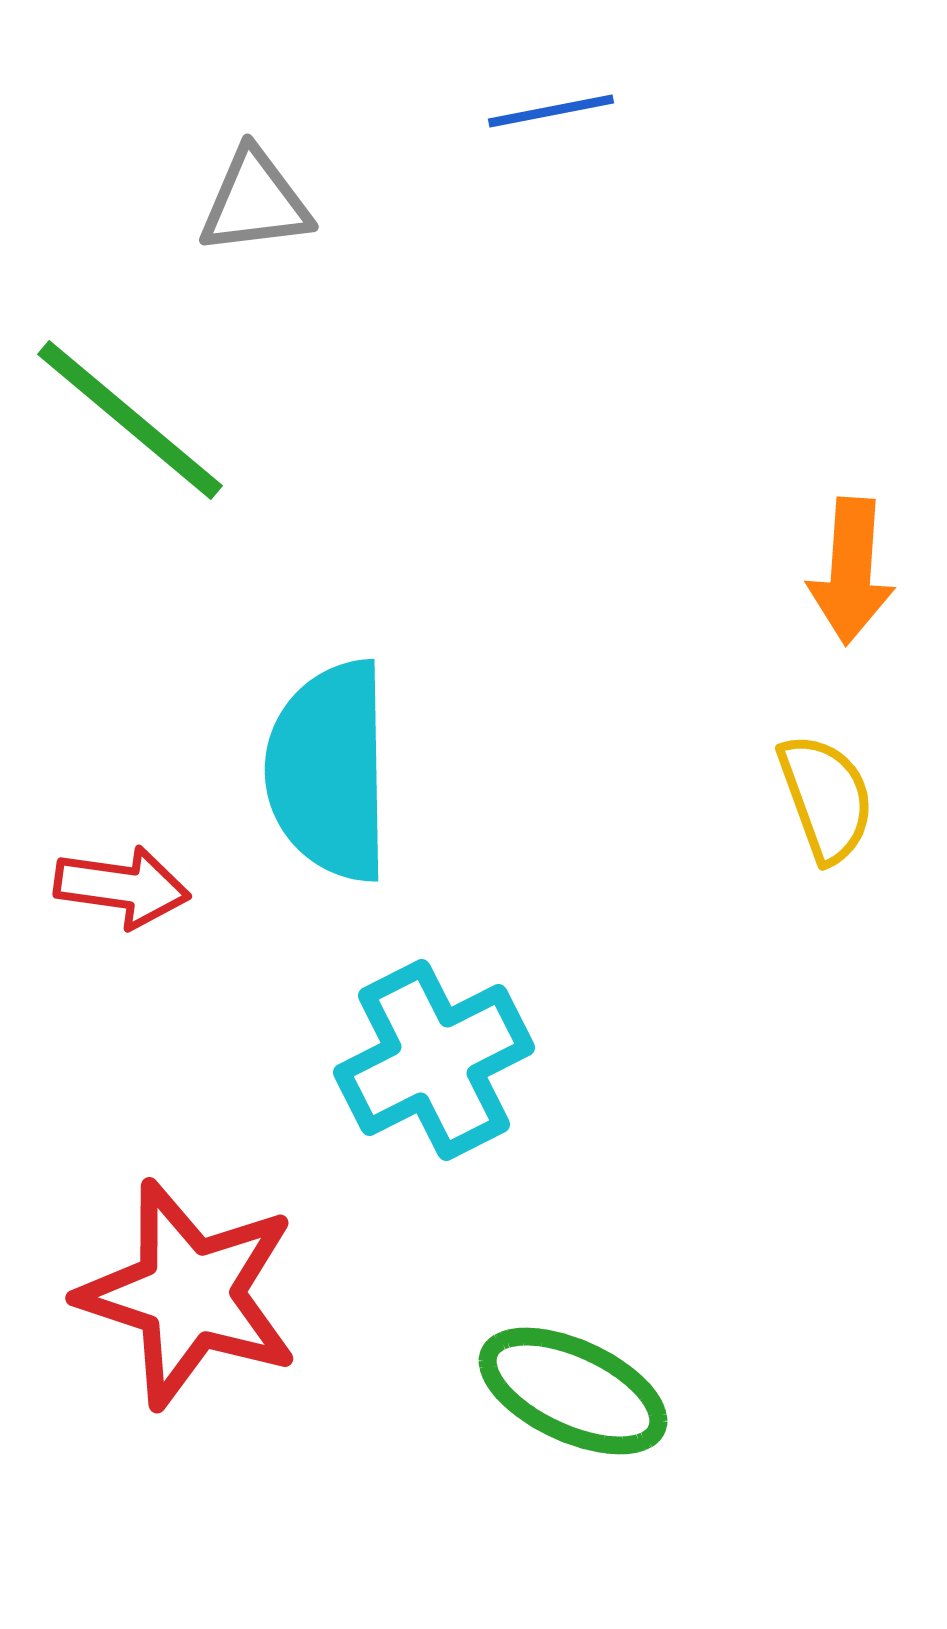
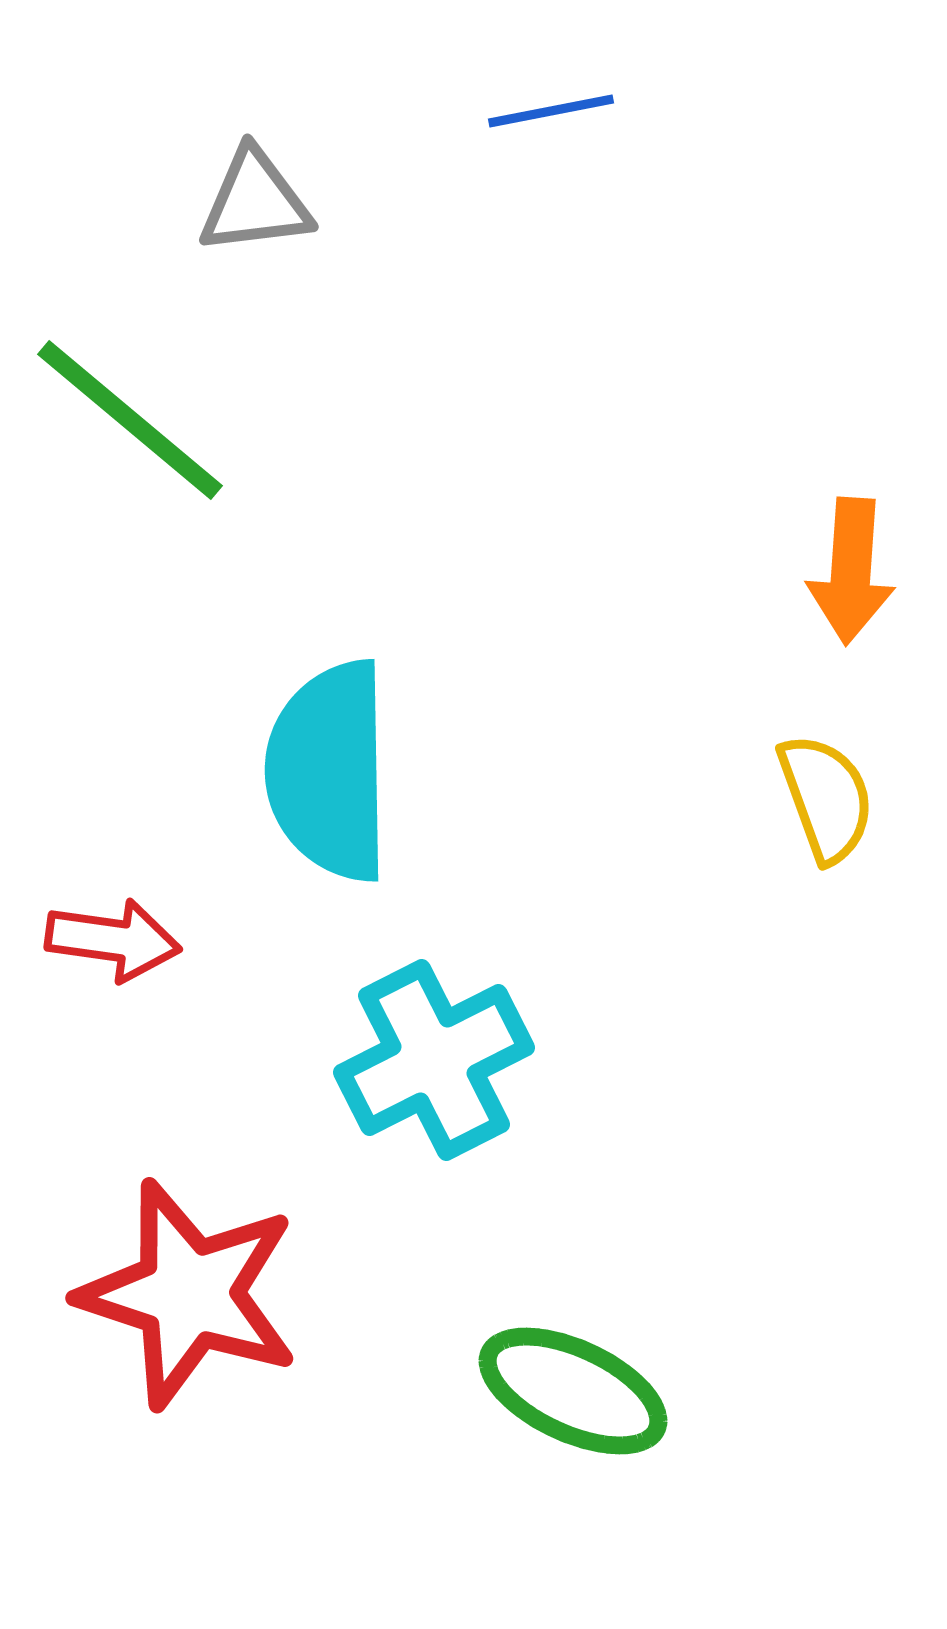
red arrow: moved 9 px left, 53 px down
